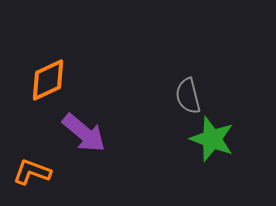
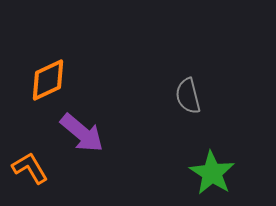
purple arrow: moved 2 px left
green star: moved 34 px down; rotated 12 degrees clockwise
orange L-shape: moved 2 px left, 4 px up; rotated 39 degrees clockwise
